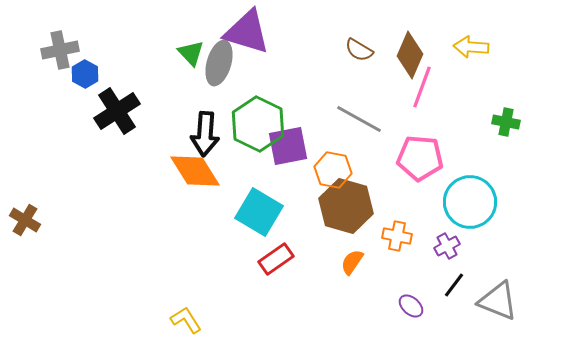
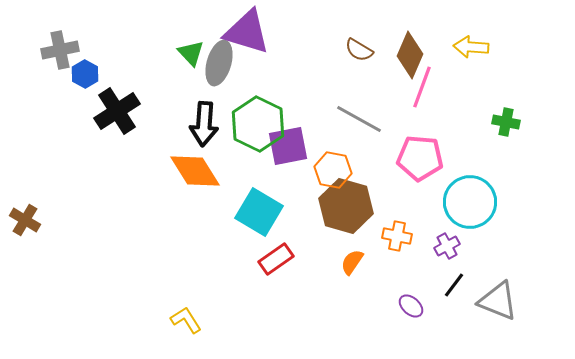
black arrow: moved 1 px left, 10 px up
